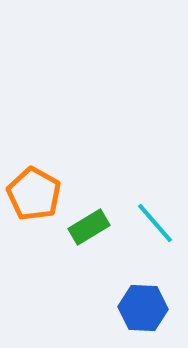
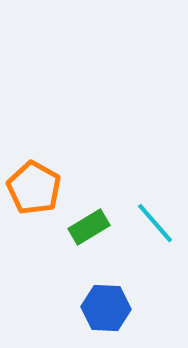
orange pentagon: moved 6 px up
blue hexagon: moved 37 px left
